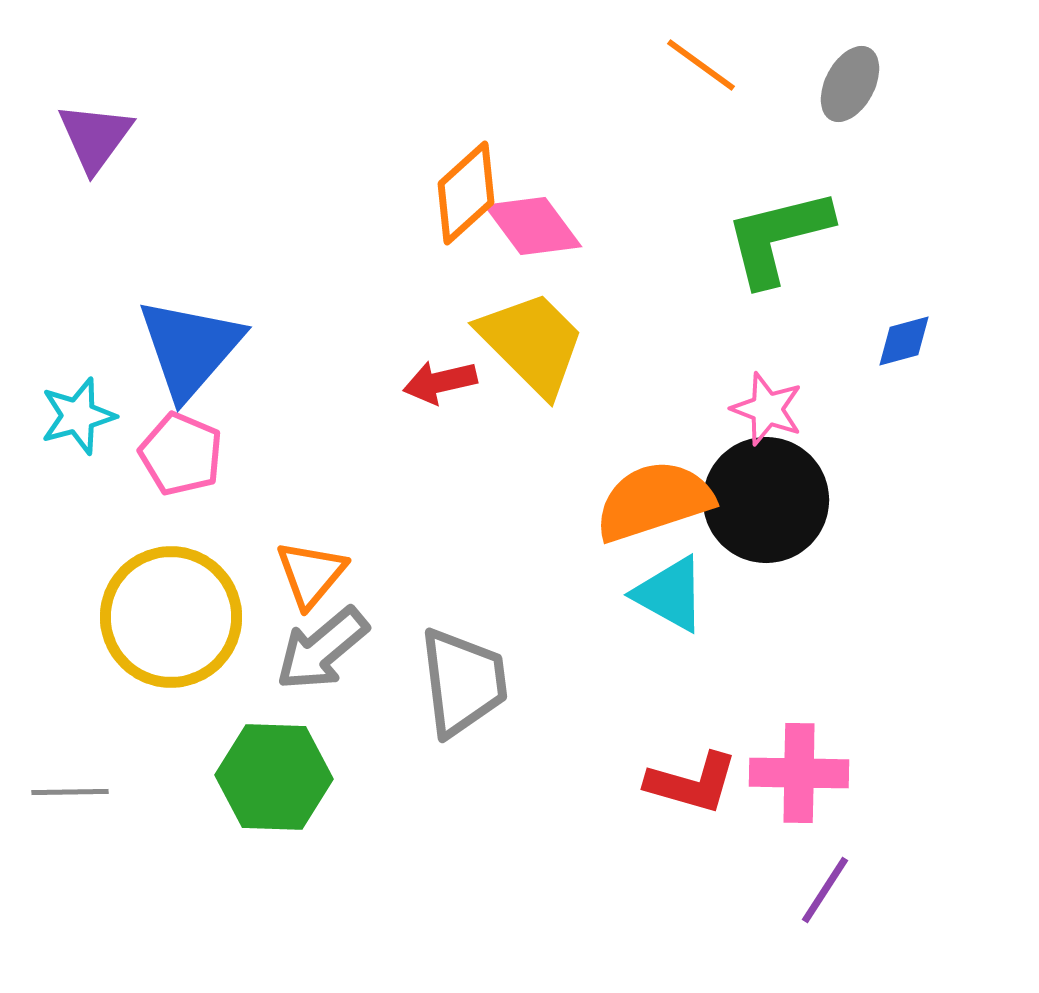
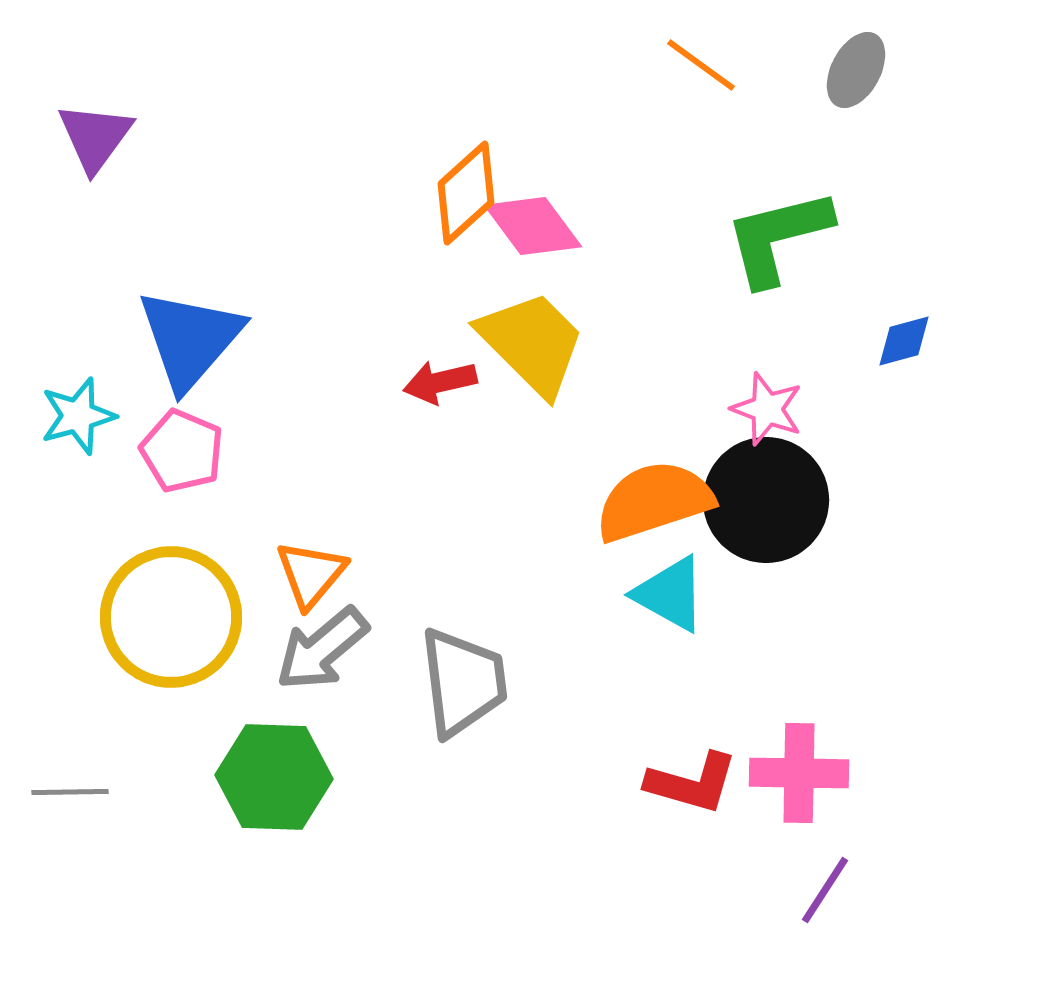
gray ellipse: moved 6 px right, 14 px up
blue triangle: moved 9 px up
pink pentagon: moved 1 px right, 3 px up
